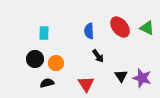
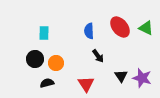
green triangle: moved 1 px left
